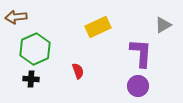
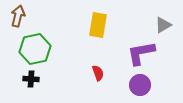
brown arrow: moved 2 px right, 1 px up; rotated 110 degrees clockwise
yellow rectangle: moved 2 px up; rotated 55 degrees counterclockwise
green hexagon: rotated 12 degrees clockwise
purple L-shape: rotated 104 degrees counterclockwise
red semicircle: moved 20 px right, 2 px down
purple circle: moved 2 px right, 1 px up
